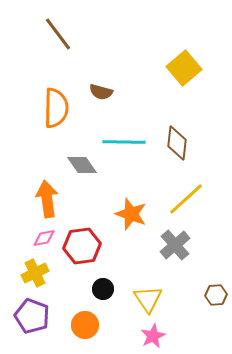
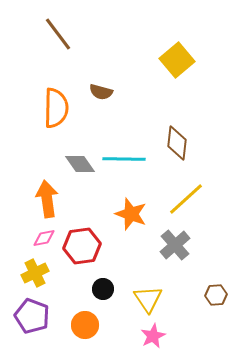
yellow square: moved 7 px left, 8 px up
cyan line: moved 17 px down
gray diamond: moved 2 px left, 1 px up
